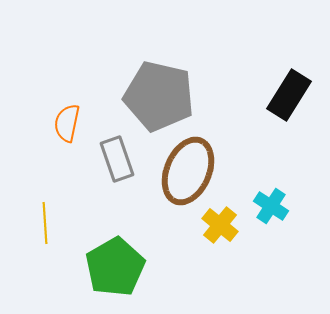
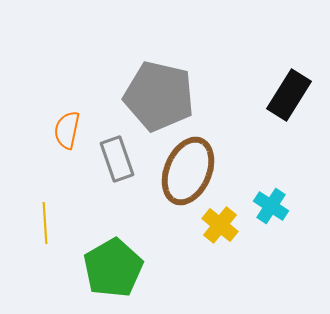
orange semicircle: moved 7 px down
green pentagon: moved 2 px left, 1 px down
